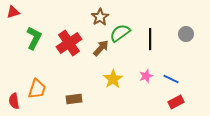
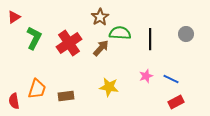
red triangle: moved 1 px right, 5 px down; rotated 16 degrees counterclockwise
green semicircle: rotated 40 degrees clockwise
yellow star: moved 4 px left, 8 px down; rotated 30 degrees counterclockwise
brown rectangle: moved 8 px left, 3 px up
